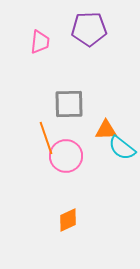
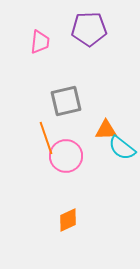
gray square: moved 3 px left, 3 px up; rotated 12 degrees counterclockwise
